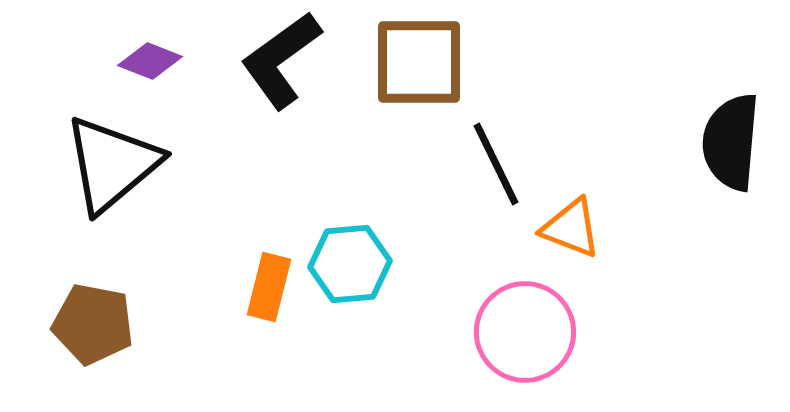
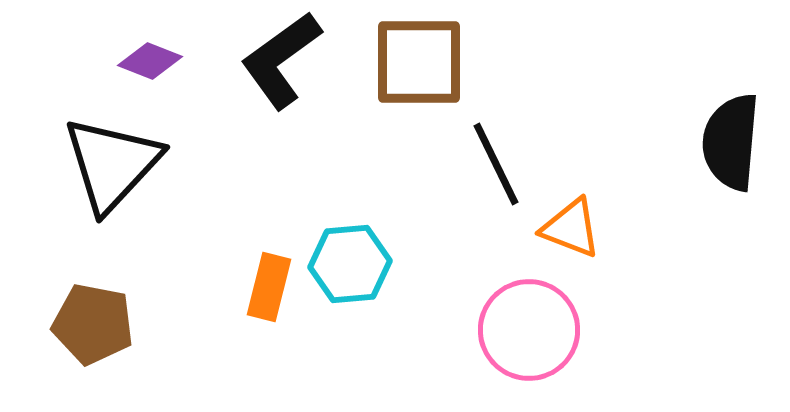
black triangle: rotated 7 degrees counterclockwise
pink circle: moved 4 px right, 2 px up
